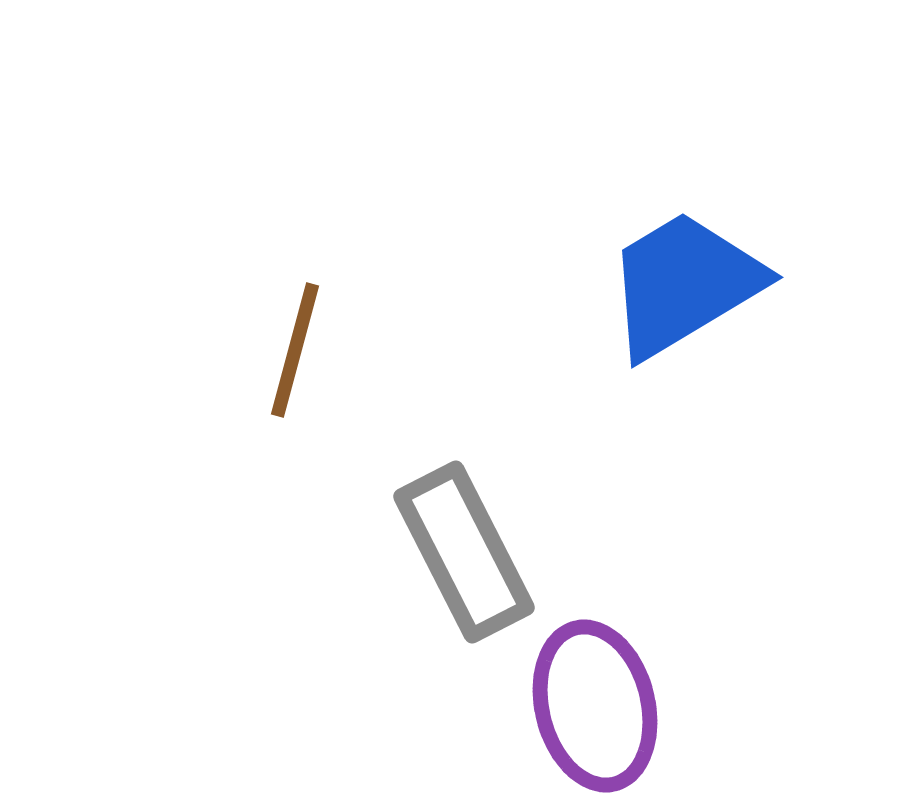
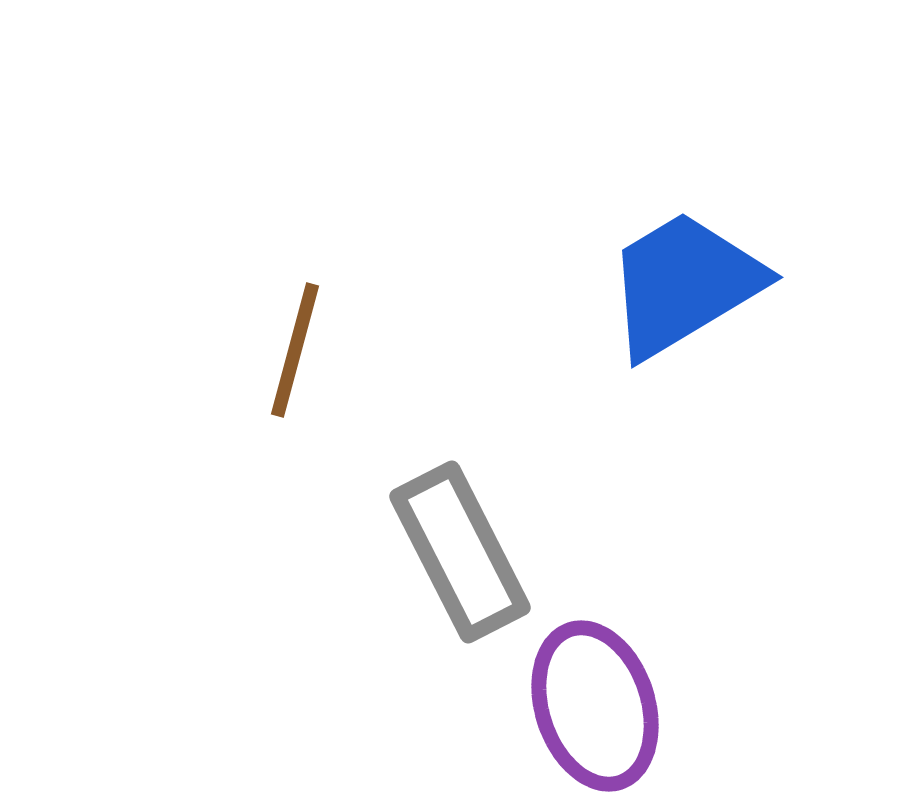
gray rectangle: moved 4 px left
purple ellipse: rotated 4 degrees counterclockwise
